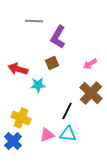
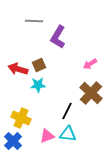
brown square: moved 13 px left, 2 px down
pink triangle: moved 1 px down
